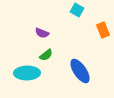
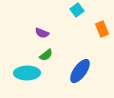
cyan square: rotated 24 degrees clockwise
orange rectangle: moved 1 px left, 1 px up
blue ellipse: rotated 70 degrees clockwise
